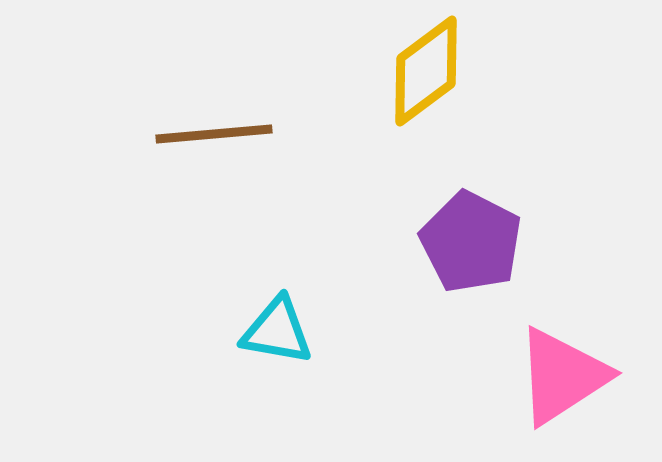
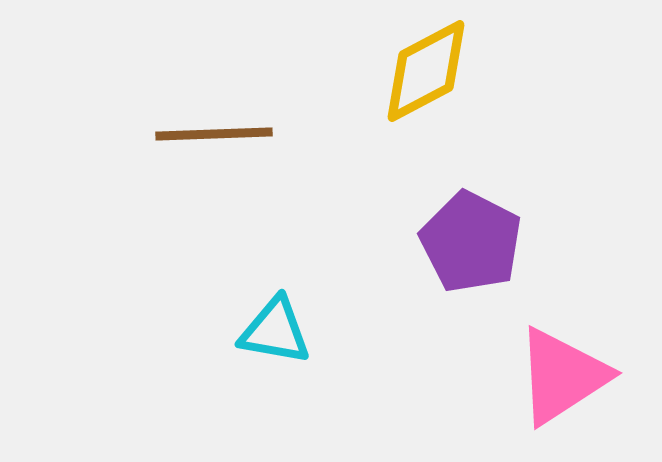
yellow diamond: rotated 9 degrees clockwise
brown line: rotated 3 degrees clockwise
cyan triangle: moved 2 px left
